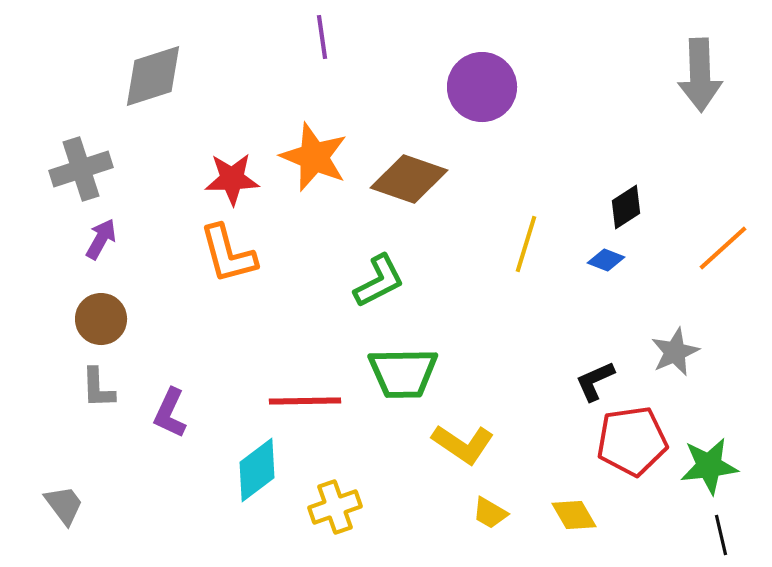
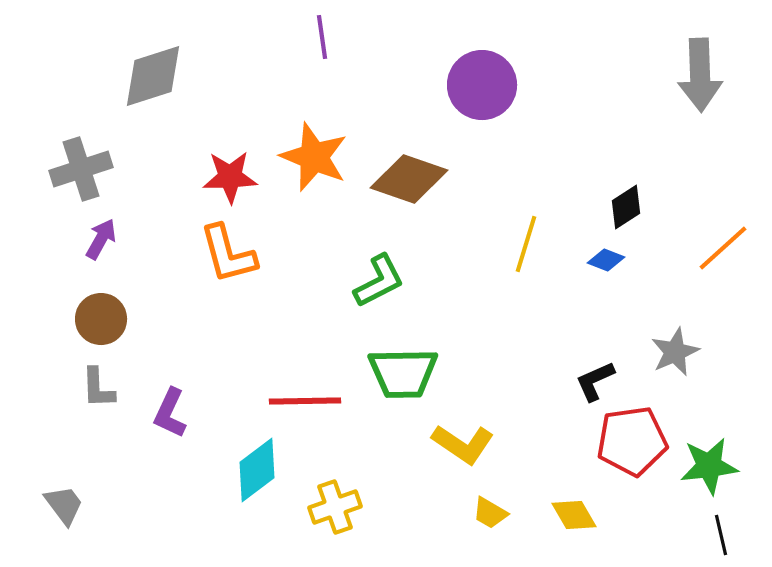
purple circle: moved 2 px up
red star: moved 2 px left, 2 px up
